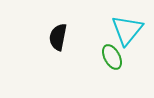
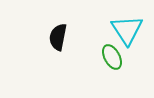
cyan triangle: rotated 12 degrees counterclockwise
